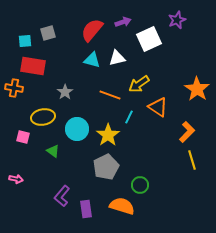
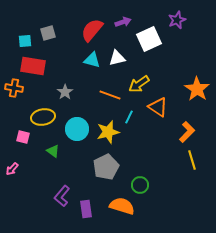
yellow star: moved 3 px up; rotated 20 degrees clockwise
pink arrow: moved 4 px left, 10 px up; rotated 120 degrees clockwise
